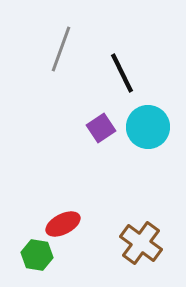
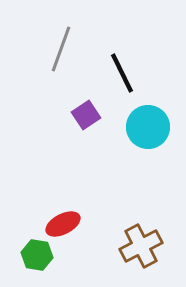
purple square: moved 15 px left, 13 px up
brown cross: moved 3 px down; rotated 27 degrees clockwise
